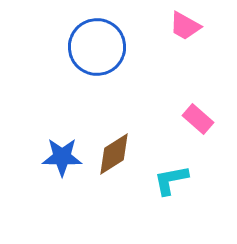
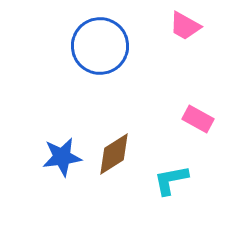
blue circle: moved 3 px right, 1 px up
pink rectangle: rotated 12 degrees counterclockwise
blue star: rotated 9 degrees counterclockwise
